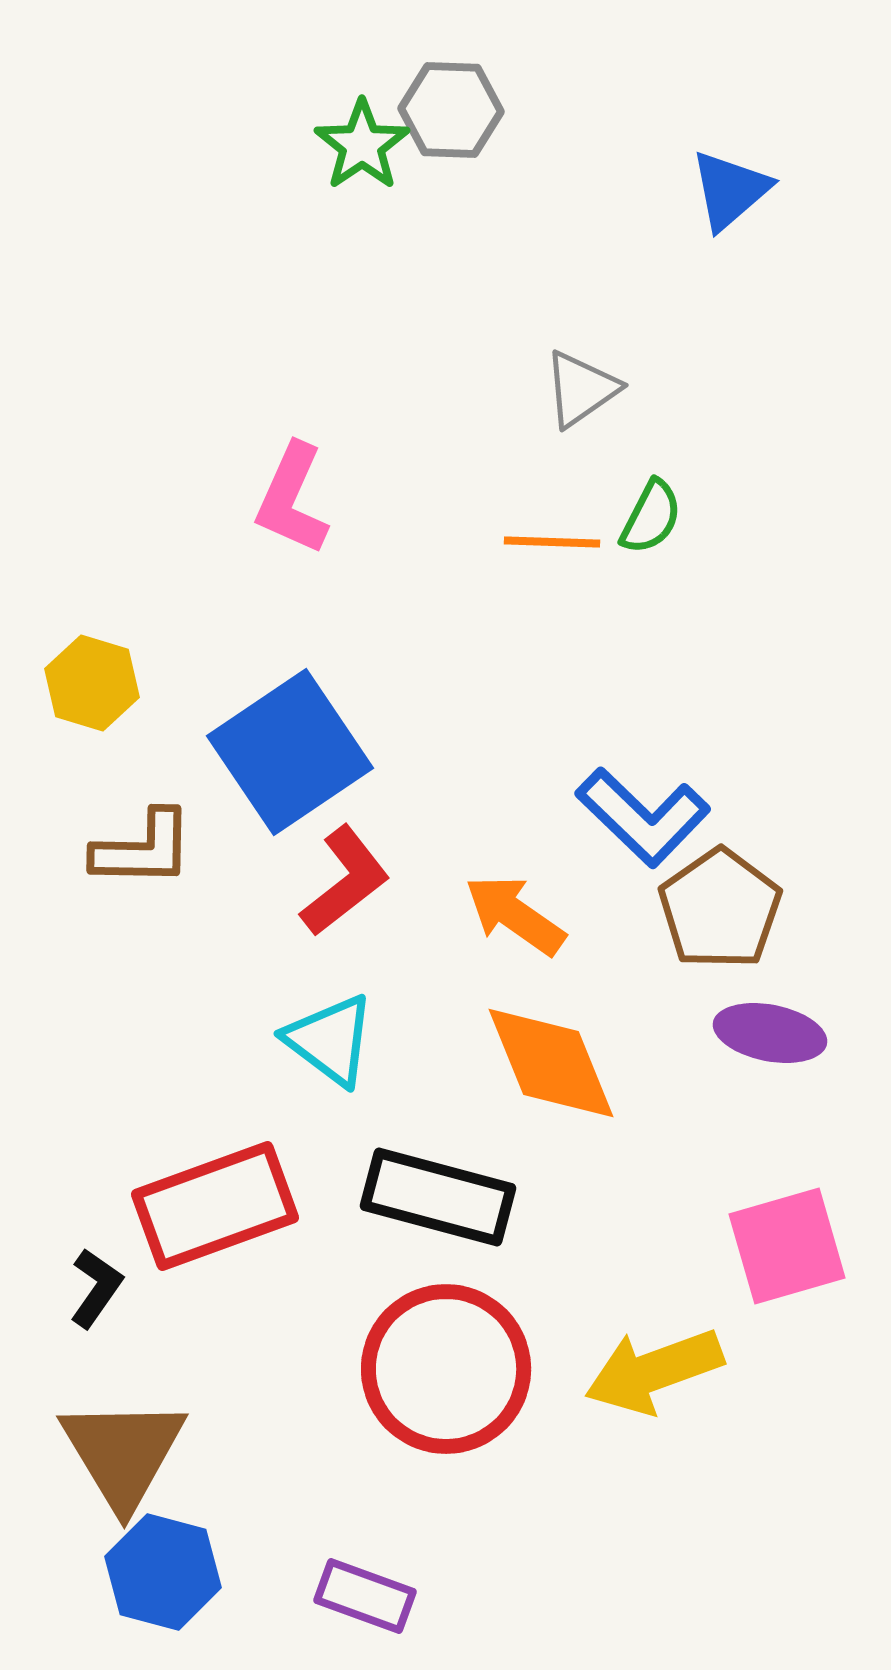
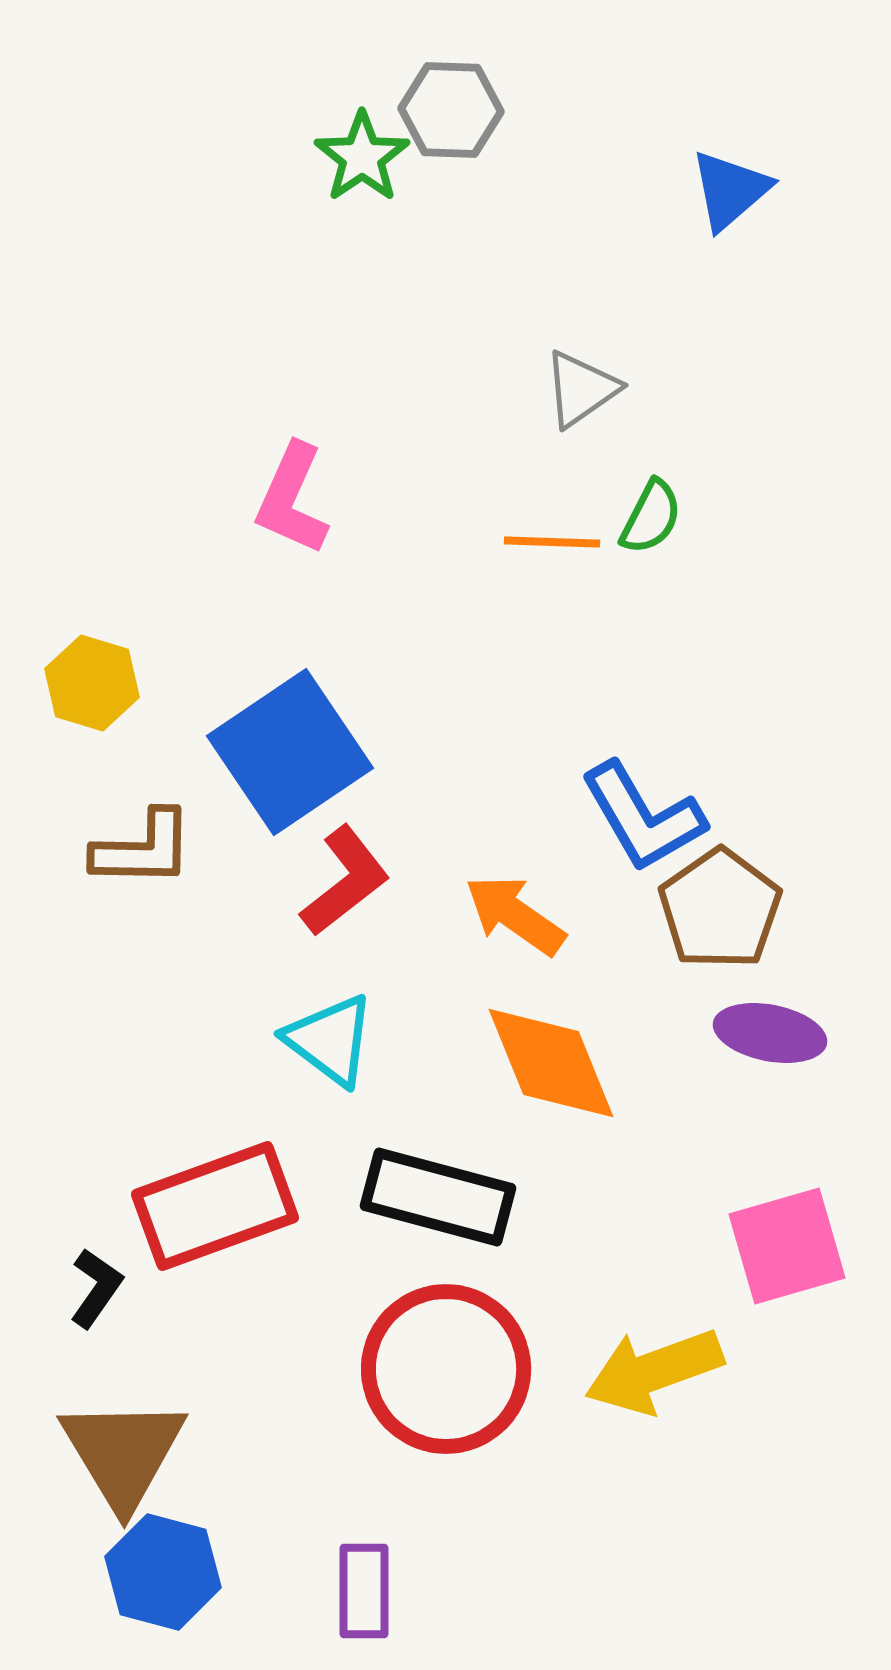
green star: moved 12 px down
blue L-shape: rotated 16 degrees clockwise
purple rectangle: moved 1 px left, 5 px up; rotated 70 degrees clockwise
